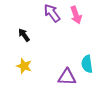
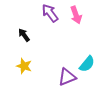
purple arrow: moved 2 px left
cyan semicircle: rotated 132 degrees counterclockwise
purple triangle: rotated 24 degrees counterclockwise
